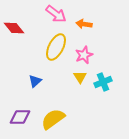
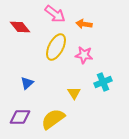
pink arrow: moved 1 px left
red diamond: moved 6 px right, 1 px up
pink star: rotated 30 degrees clockwise
yellow triangle: moved 6 px left, 16 px down
blue triangle: moved 8 px left, 2 px down
